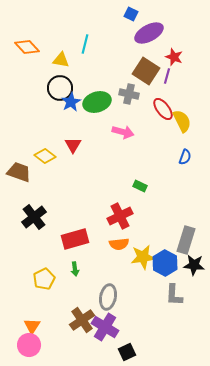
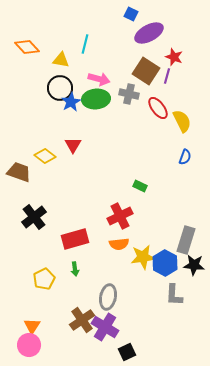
green ellipse: moved 1 px left, 3 px up; rotated 12 degrees clockwise
red ellipse: moved 5 px left, 1 px up
pink arrow: moved 24 px left, 53 px up
